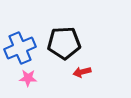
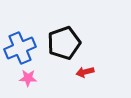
black pentagon: rotated 16 degrees counterclockwise
red arrow: moved 3 px right
